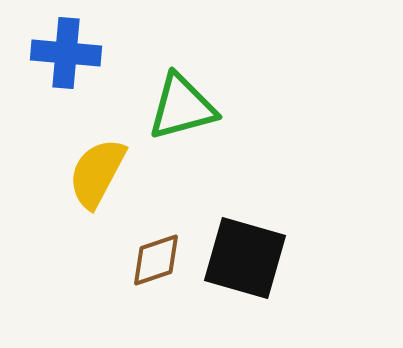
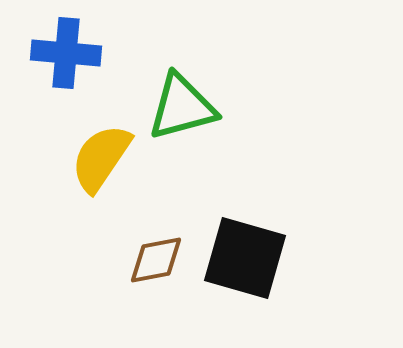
yellow semicircle: moved 4 px right, 15 px up; rotated 6 degrees clockwise
brown diamond: rotated 8 degrees clockwise
